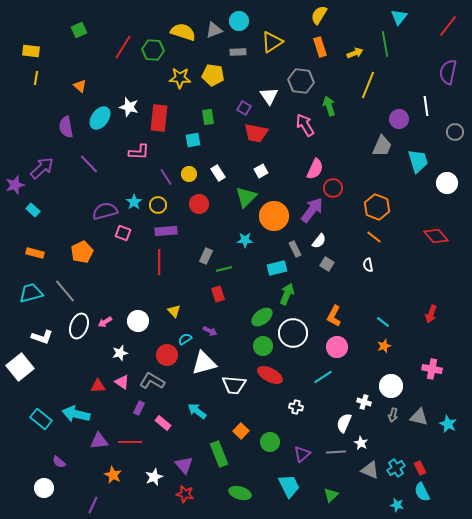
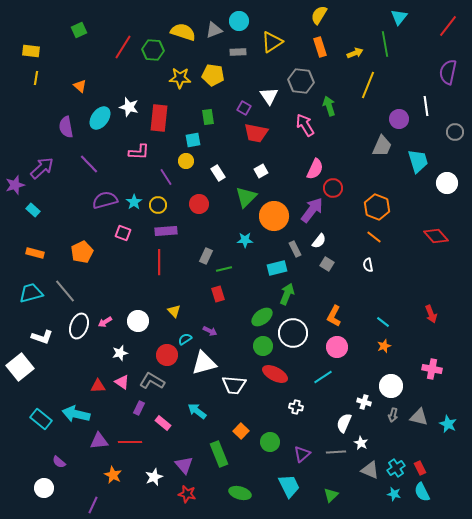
yellow circle at (189, 174): moved 3 px left, 13 px up
purple semicircle at (105, 211): moved 11 px up
red arrow at (431, 314): rotated 42 degrees counterclockwise
red ellipse at (270, 375): moved 5 px right, 1 px up
red star at (185, 494): moved 2 px right
cyan star at (397, 505): moved 3 px left, 11 px up
